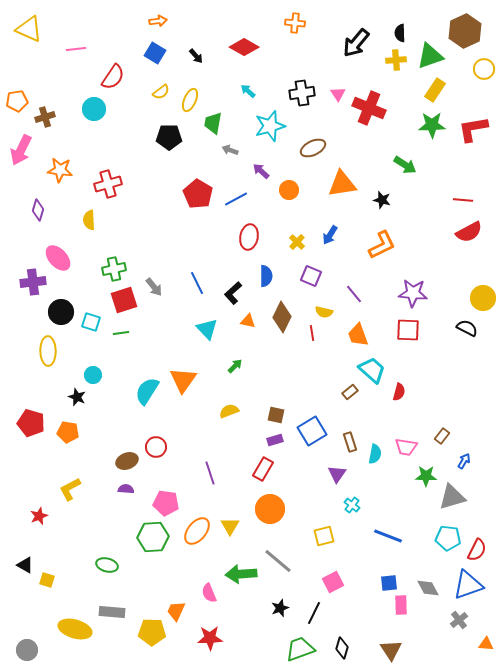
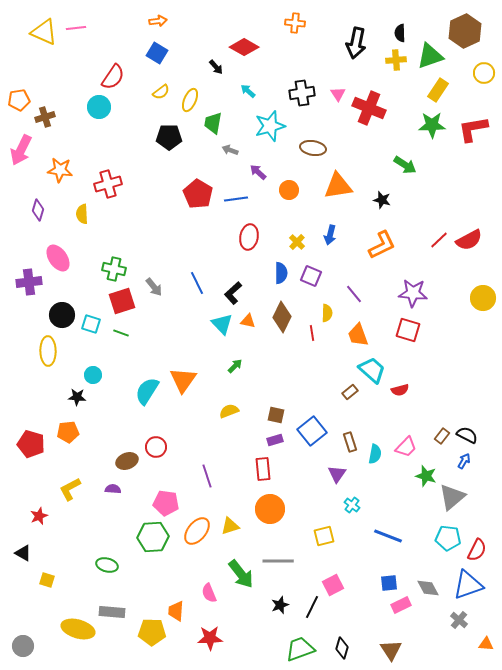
yellow triangle at (29, 29): moved 15 px right, 3 px down
black arrow at (356, 43): rotated 28 degrees counterclockwise
pink line at (76, 49): moved 21 px up
blue square at (155, 53): moved 2 px right
black arrow at (196, 56): moved 20 px right, 11 px down
yellow circle at (484, 69): moved 4 px down
yellow rectangle at (435, 90): moved 3 px right
orange pentagon at (17, 101): moved 2 px right, 1 px up
cyan circle at (94, 109): moved 5 px right, 2 px up
brown ellipse at (313, 148): rotated 35 degrees clockwise
purple arrow at (261, 171): moved 3 px left, 1 px down
orange triangle at (342, 184): moved 4 px left, 2 px down
blue line at (236, 199): rotated 20 degrees clockwise
red line at (463, 200): moved 24 px left, 40 px down; rotated 48 degrees counterclockwise
yellow semicircle at (89, 220): moved 7 px left, 6 px up
red semicircle at (469, 232): moved 8 px down
blue arrow at (330, 235): rotated 18 degrees counterclockwise
pink ellipse at (58, 258): rotated 8 degrees clockwise
green cross at (114, 269): rotated 25 degrees clockwise
blue semicircle at (266, 276): moved 15 px right, 3 px up
purple cross at (33, 282): moved 4 px left
red square at (124, 300): moved 2 px left, 1 px down
black circle at (61, 312): moved 1 px right, 3 px down
yellow semicircle at (324, 312): moved 3 px right, 1 px down; rotated 102 degrees counterclockwise
cyan square at (91, 322): moved 2 px down
black semicircle at (467, 328): moved 107 px down
cyan triangle at (207, 329): moved 15 px right, 5 px up
red square at (408, 330): rotated 15 degrees clockwise
green line at (121, 333): rotated 28 degrees clockwise
red semicircle at (399, 392): moved 1 px right, 2 px up; rotated 60 degrees clockwise
black star at (77, 397): rotated 18 degrees counterclockwise
red pentagon at (31, 423): moved 21 px down
blue square at (312, 431): rotated 8 degrees counterclockwise
orange pentagon at (68, 432): rotated 15 degrees counterclockwise
pink trapezoid at (406, 447): rotated 55 degrees counterclockwise
red rectangle at (263, 469): rotated 35 degrees counterclockwise
purple line at (210, 473): moved 3 px left, 3 px down
green star at (426, 476): rotated 15 degrees clockwise
purple semicircle at (126, 489): moved 13 px left
gray triangle at (452, 497): rotated 24 degrees counterclockwise
yellow triangle at (230, 526): rotated 42 degrees clockwise
gray line at (278, 561): rotated 40 degrees counterclockwise
black triangle at (25, 565): moved 2 px left, 12 px up
green arrow at (241, 574): rotated 124 degrees counterclockwise
pink square at (333, 582): moved 3 px down
pink rectangle at (401, 605): rotated 66 degrees clockwise
black star at (280, 608): moved 3 px up
orange trapezoid at (176, 611): rotated 20 degrees counterclockwise
black line at (314, 613): moved 2 px left, 6 px up
gray cross at (459, 620): rotated 12 degrees counterclockwise
yellow ellipse at (75, 629): moved 3 px right
gray circle at (27, 650): moved 4 px left, 4 px up
